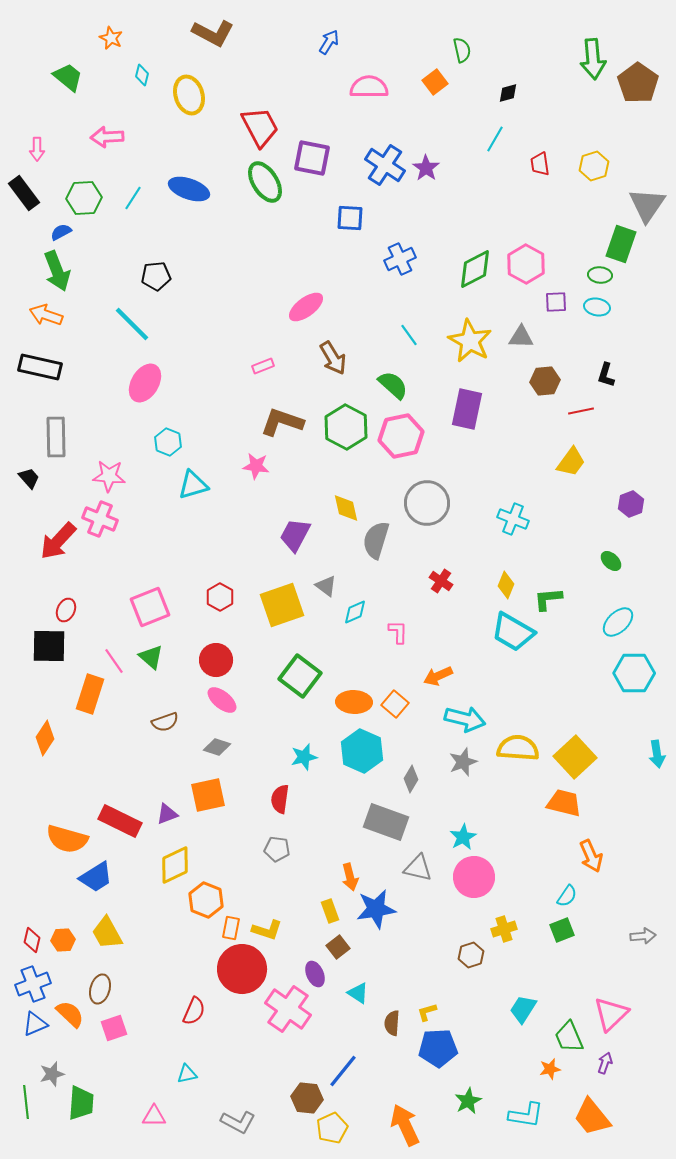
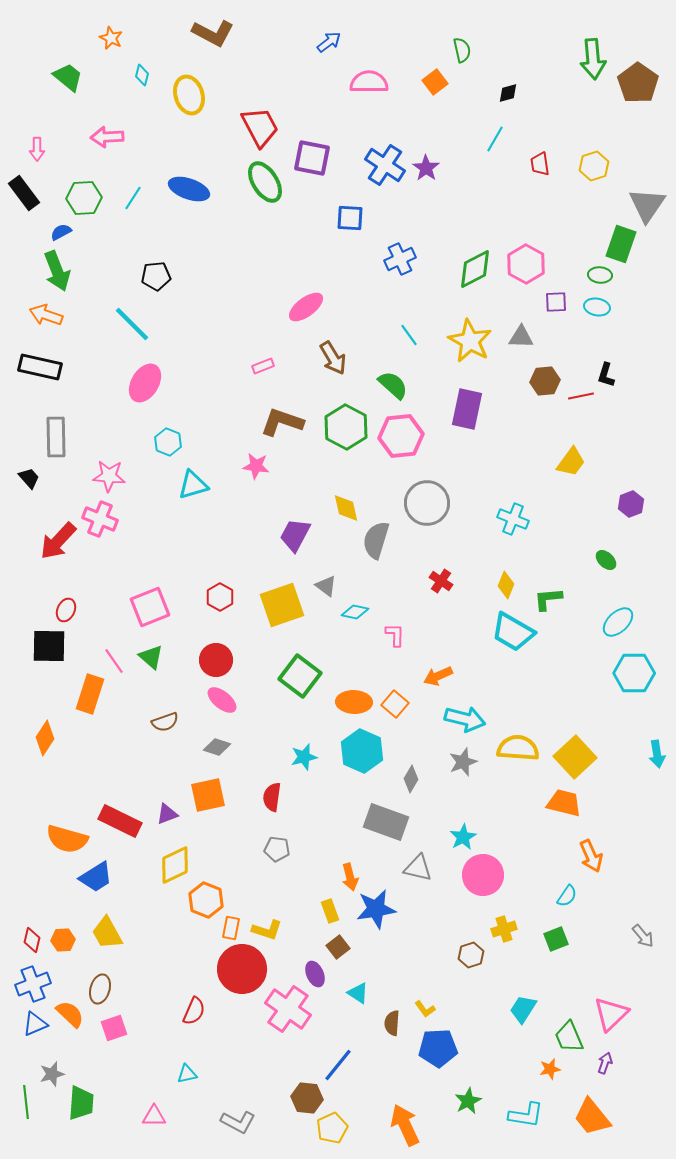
blue arrow at (329, 42): rotated 20 degrees clockwise
pink semicircle at (369, 87): moved 5 px up
red line at (581, 411): moved 15 px up
pink hexagon at (401, 436): rotated 6 degrees clockwise
green ellipse at (611, 561): moved 5 px left, 1 px up
cyan diamond at (355, 612): rotated 36 degrees clockwise
pink L-shape at (398, 632): moved 3 px left, 3 px down
red semicircle at (280, 799): moved 8 px left, 2 px up
pink circle at (474, 877): moved 9 px right, 2 px up
green square at (562, 930): moved 6 px left, 9 px down
gray arrow at (643, 936): rotated 55 degrees clockwise
yellow L-shape at (427, 1012): moved 2 px left, 3 px up; rotated 110 degrees counterclockwise
blue line at (343, 1071): moved 5 px left, 6 px up
